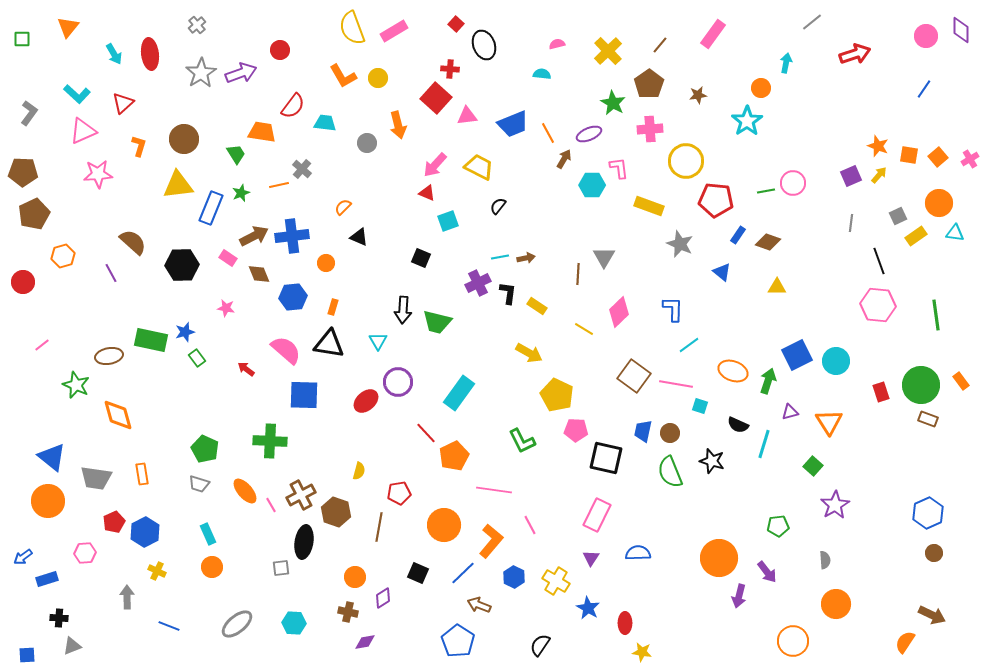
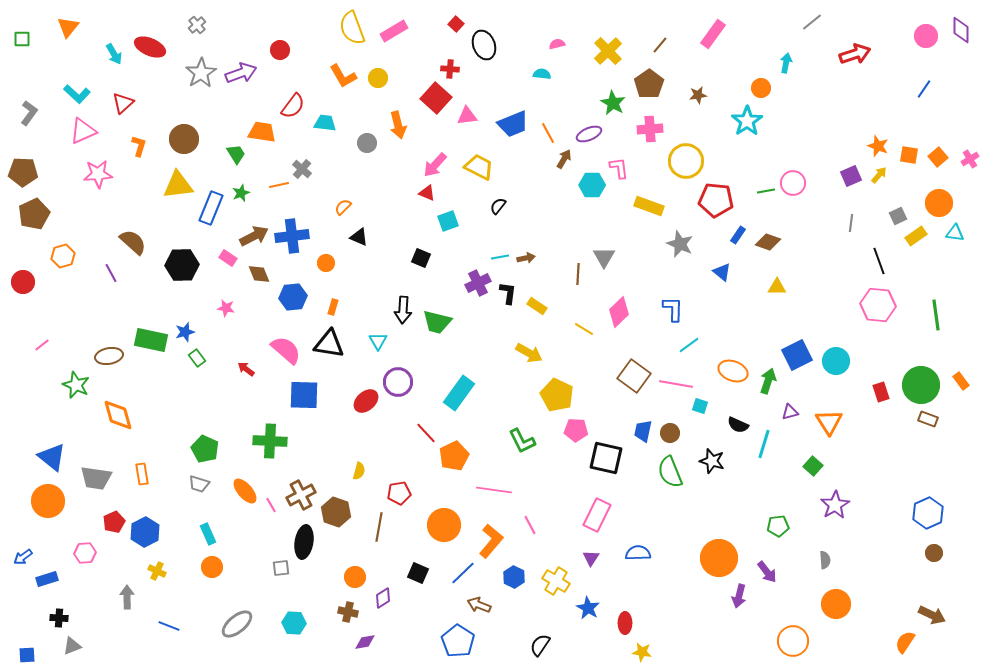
red ellipse at (150, 54): moved 7 px up; rotated 60 degrees counterclockwise
